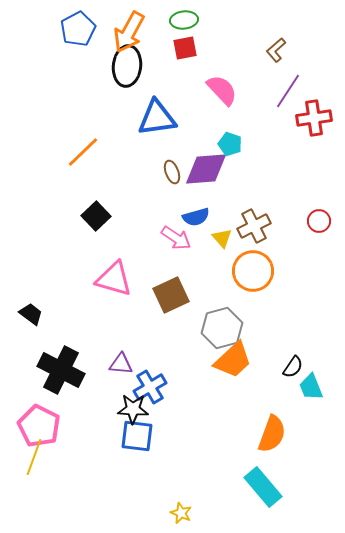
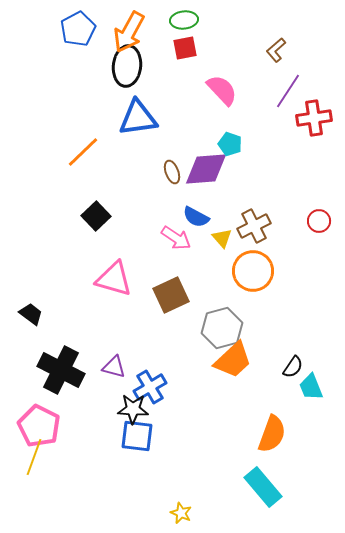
blue triangle: moved 19 px left
blue semicircle: rotated 44 degrees clockwise
purple triangle: moved 7 px left, 3 px down; rotated 10 degrees clockwise
